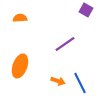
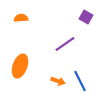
purple square: moved 7 px down
orange semicircle: moved 1 px right
blue line: moved 2 px up
